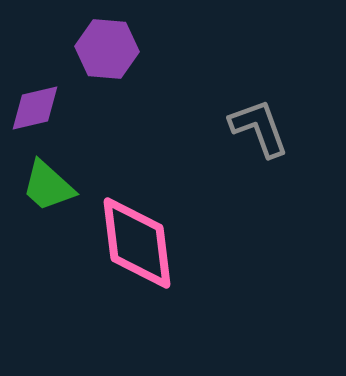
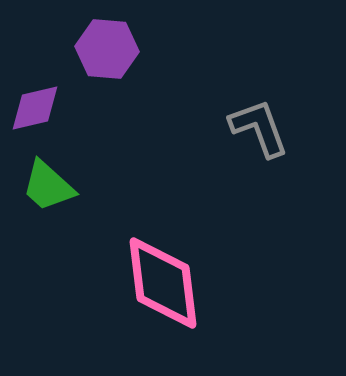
pink diamond: moved 26 px right, 40 px down
